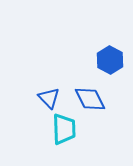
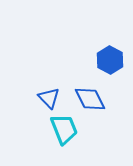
cyan trapezoid: rotated 20 degrees counterclockwise
